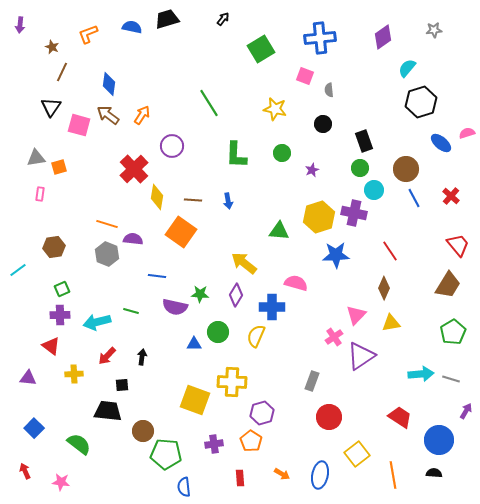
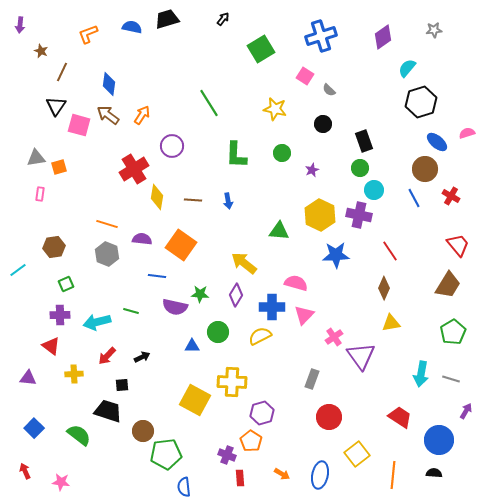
blue cross at (320, 38): moved 1 px right, 2 px up; rotated 12 degrees counterclockwise
brown star at (52, 47): moved 11 px left, 4 px down
pink square at (305, 76): rotated 12 degrees clockwise
gray semicircle at (329, 90): rotated 40 degrees counterclockwise
black triangle at (51, 107): moved 5 px right, 1 px up
blue ellipse at (441, 143): moved 4 px left, 1 px up
red cross at (134, 169): rotated 12 degrees clockwise
brown circle at (406, 169): moved 19 px right
red cross at (451, 196): rotated 12 degrees counterclockwise
purple cross at (354, 213): moved 5 px right, 2 px down
yellow hexagon at (319, 217): moved 1 px right, 2 px up; rotated 16 degrees counterclockwise
orange square at (181, 232): moved 13 px down
purple semicircle at (133, 239): moved 9 px right
green square at (62, 289): moved 4 px right, 5 px up
pink triangle at (356, 315): moved 52 px left
yellow semicircle at (256, 336): moved 4 px right; rotated 40 degrees clockwise
blue triangle at (194, 344): moved 2 px left, 2 px down
purple triangle at (361, 356): rotated 32 degrees counterclockwise
black arrow at (142, 357): rotated 56 degrees clockwise
cyan arrow at (421, 374): rotated 105 degrees clockwise
gray rectangle at (312, 381): moved 2 px up
yellow square at (195, 400): rotated 8 degrees clockwise
black trapezoid at (108, 411): rotated 12 degrees clockwise
green semicircle at (79, 444): moved 9 px up
purple cross at (214, 444): moved 13 px right, 11 px down; rotated 30 degrees clockwise
green pentagon at (166, 454): rotated 12 degrees counterclockwise
orange line at (393, 475): rotated 16 degrees clockwise
